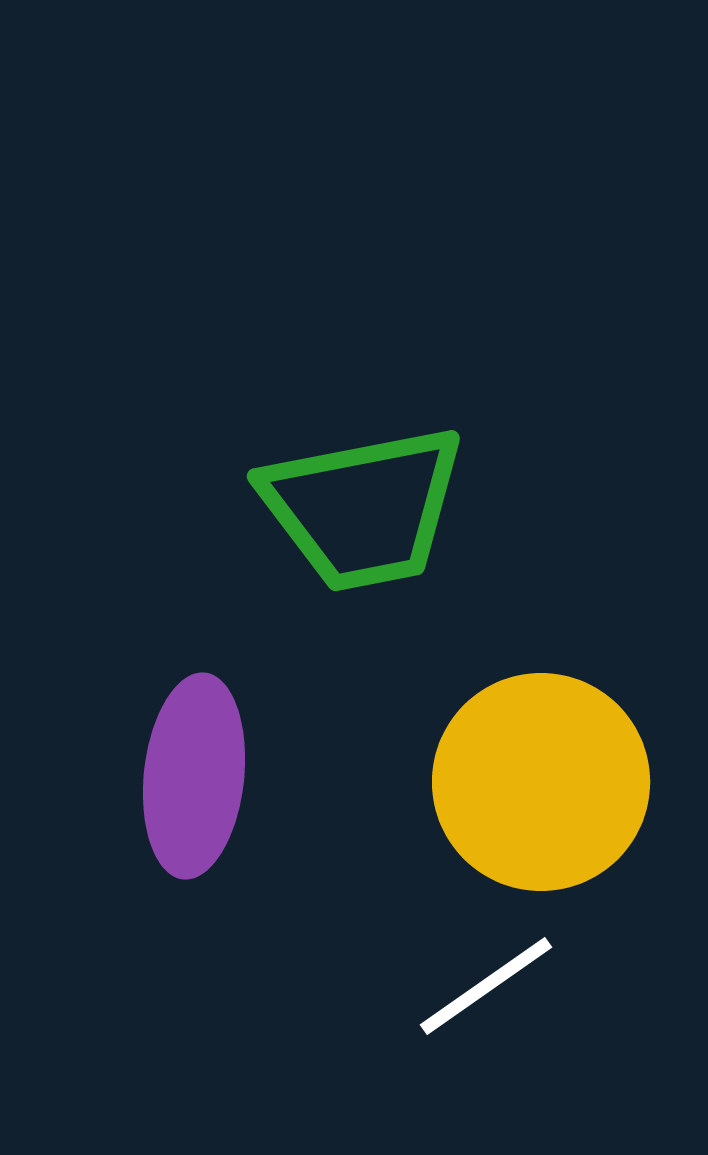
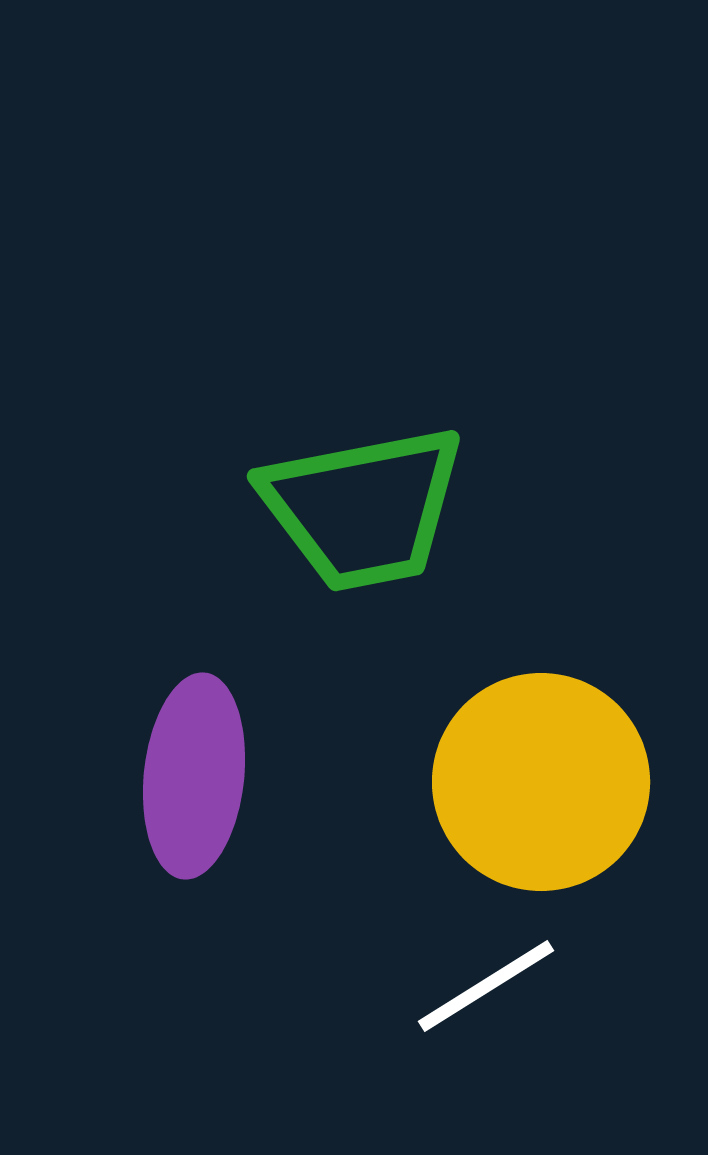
white line: rotated 3 degrees clockwise
